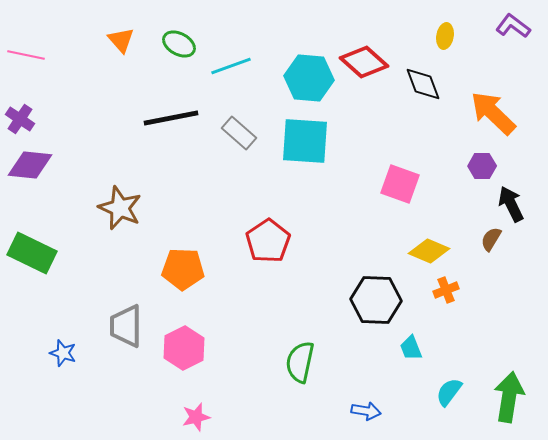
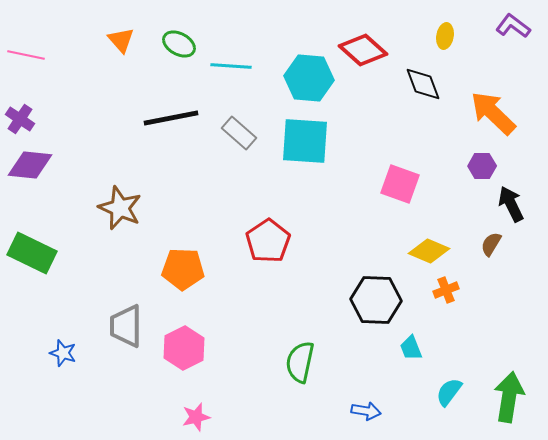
red diamond: moved 1 px left, 12 px up
cyan line: rotated 24 degrees clockwise
brown semicircle: moved 5 px down
